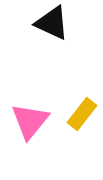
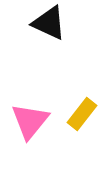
black triangle: moved 3 px left
